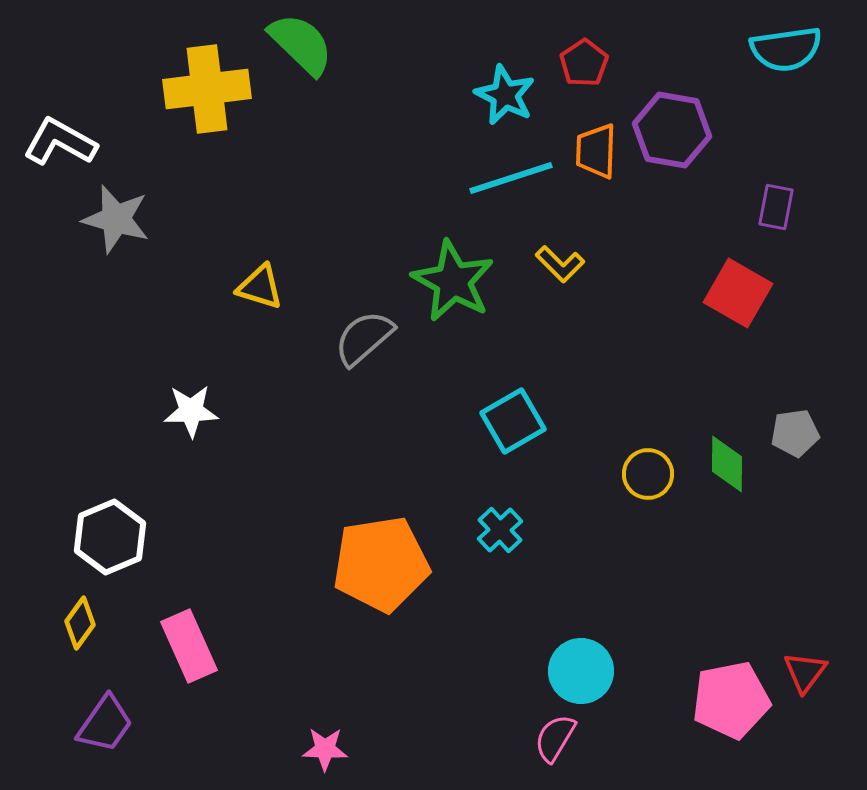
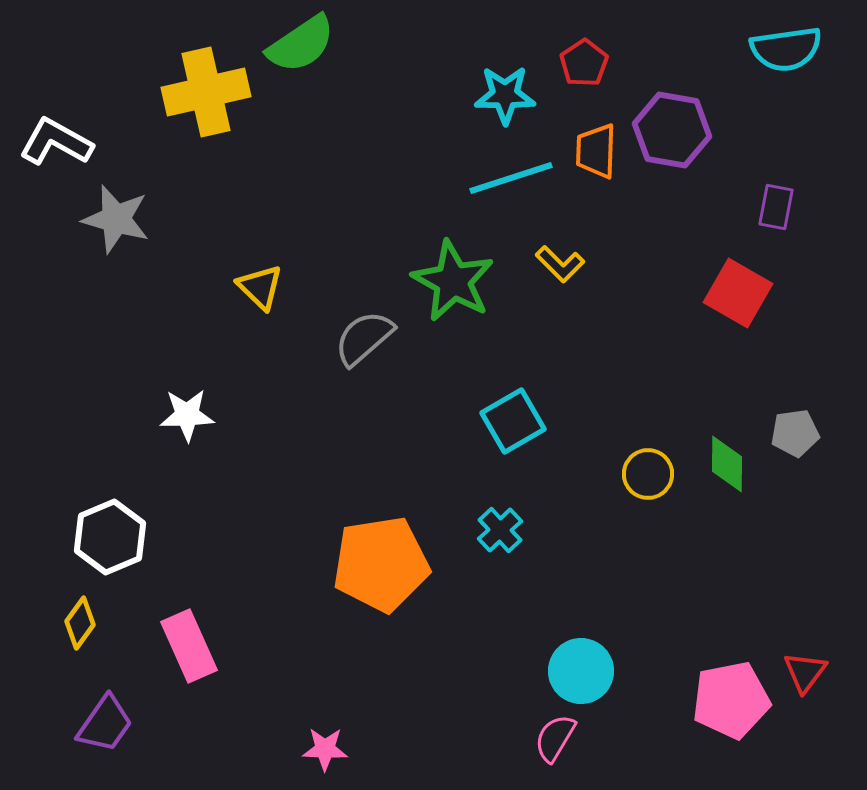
green semicircle: rotated 102 degrees clockwise
yellow cross: moved 1 px left, 3 px down; rotated 6 degrees counterclockwise
cyan star: rotated 26 degrees counterclockwise
white L-shape: moved 4 px left
yellow triangle: rotated 27 degrees clockwise
white star: moved 4 px left, 4 px down
